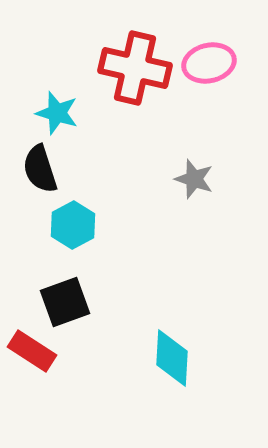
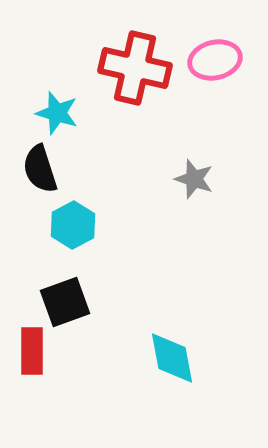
pink ellipse: moved 6 px right, 3 px up
red rectangle: rotated 57 degrees clockwise
cyan diamond: rotated 14 degrees counterclockwise
